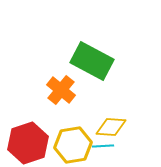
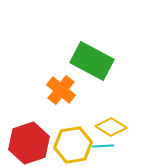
yellow diamond: rotated 28 degrees clockwise
red hexagon: moved 1 px right
